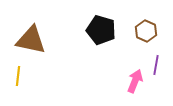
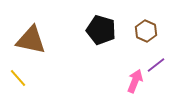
purple line: rotated 42 degrees clockwise
yellow line: moved 2 px down; rotated 48 degrees counterclockwise
